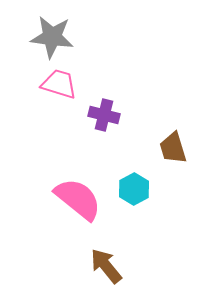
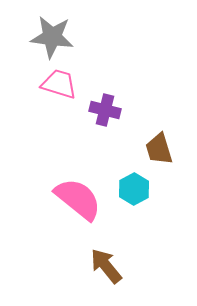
purple cross: moved 1 px right, 5 px up
brown trapezoid: moved 14 px left, 1 px down
